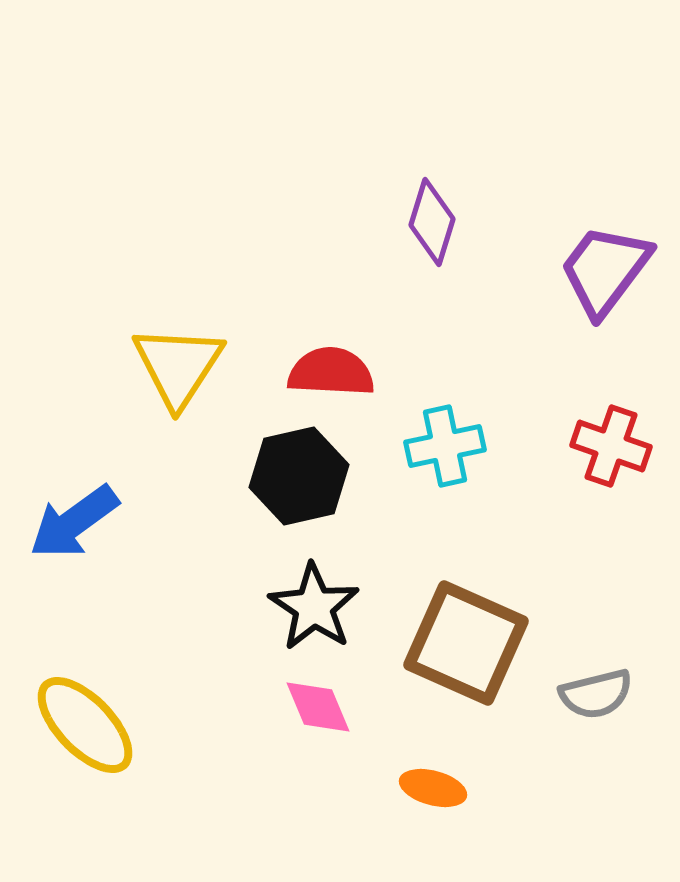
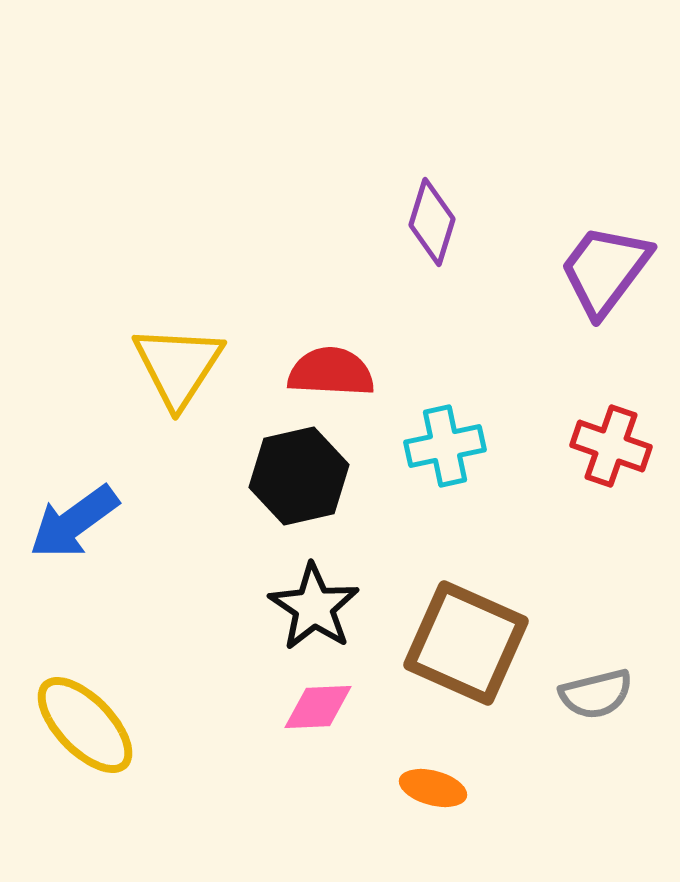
pink diamond: rotated 70 degrees counterclockwise
